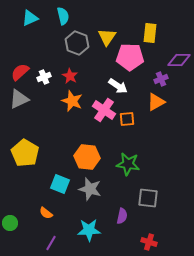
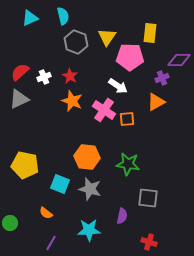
gray hexagon: moved 1 px left, 1 px up
purple cross: moved 1 px right, 1 px up
yellow pentagon: moved 12 px down; rotated 20 degrees counterclockwise
